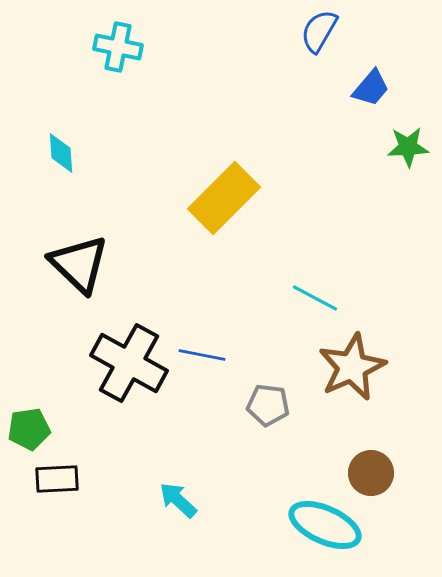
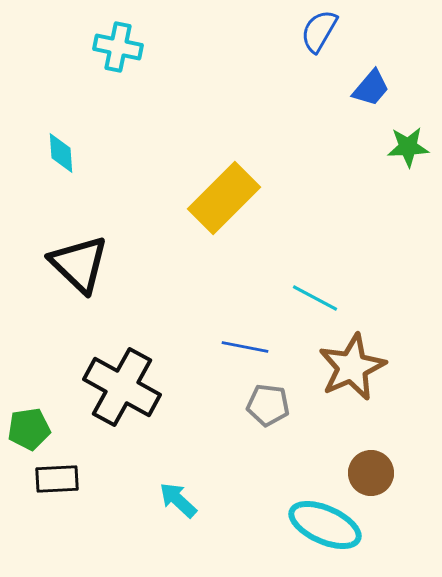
blue line: moved 43 px right, 8 px up
black cross: moved 7 px left, 24 px down
